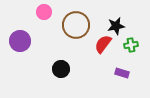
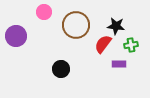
black star: rotated 18 degrees clockwise
purple circle: moved 4 px left, 5 px up
purple rectangle: moved 3 px left, 9 px up; rotated 16 degrees counterclockwise
